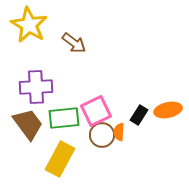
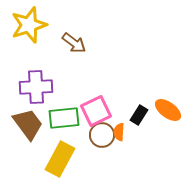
yellow star: rotated 24 degrees clockwise
orange ellipse: rotated 48 degrees clockwise
